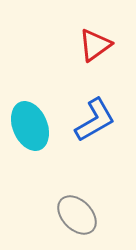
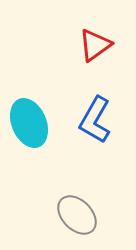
blue L-shape: rotated 150 degrees clockwise
cyan ellipse: moved 1 px left, 3 px up
